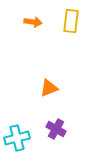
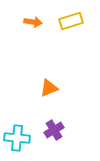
yellow rectangle: rotated 65 degrees clockwise
purple cross: moved 2 px left, 1 px down; rotated 30 degrees clockwise
cyan cross: rotated 20 degrees clockwise
